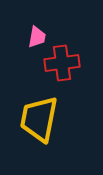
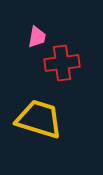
yellow trapezoid: rotated 96 degrees clockwise
